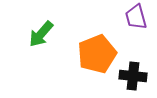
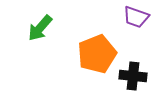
purple trapezoid: rotated 56 degrees counterclockwise
green arrow: moved 1 px left, 6 px up
